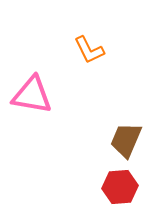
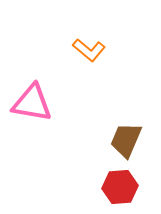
orange L-shape: rotated 24 degrees counterclockwise
pink triangle: moved 8 px down
